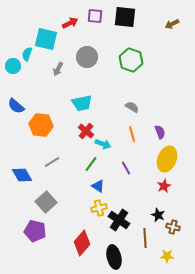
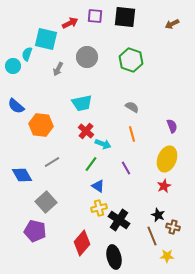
purple semicircle: moved 12 px right, 6 px up
brown line: moved 7 px right, 2 px up; rotated 18 degrees counterclockwise
